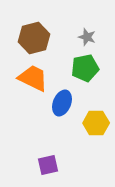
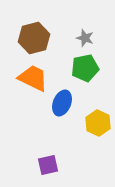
gray star: moved 2 px left, 1 px down
yellow hexagon: moved 2 px right; rotated 25 degrees clockwise
